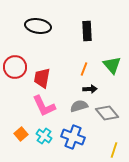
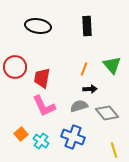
black rectangle: moved 5 px up
cyan cross: moved 3 px left, 5 px down
yellow line: rotated 35 degrees counterclockwise
